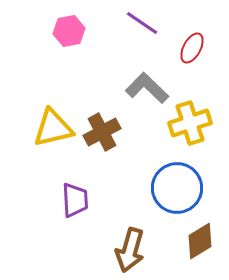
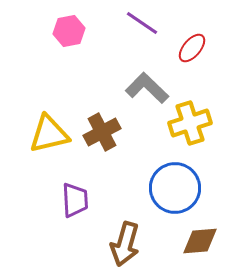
red ellipse: rotated 12 degrees clockwise
yellow triangle: moved 4 px left, 6 px down
blue circle: moved 2 px left
brown diamond: rotated 27 degrees clockwise
brown arrow: moved 5 px left, 6 px up
